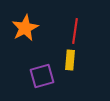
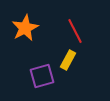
red line: rotated 35 degrees counterclockwise
yellow rectangle: moved 2 px left; rotated 24 degrees clockwise
